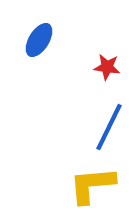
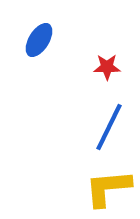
red star: rotated 8 degrees counterclockwise
yellow L-shape: moved 16 px right, 3 px down
